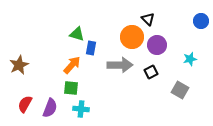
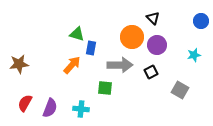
black triangle: moved 5 px right, 1 px up
cyan star: moved 4 px right, 4 px up
brown star: moved 1 px up; rotated 18 degrees clockwise
green square: moved 34 px right
red semicircle: moved 1 px up
